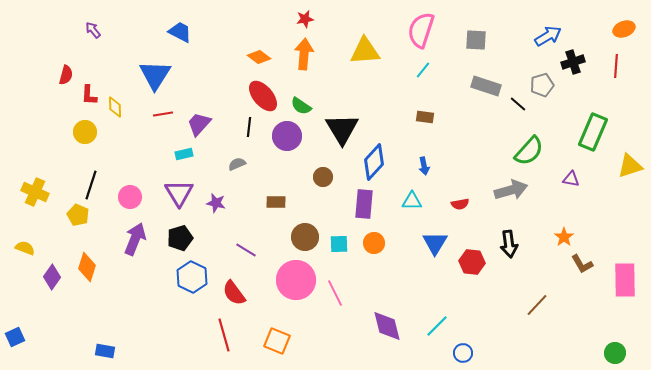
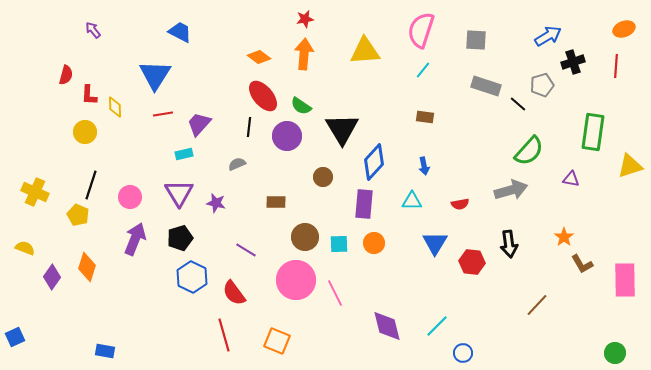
green rectangle at (593, 132): rotated 15 degrees counterclockwise
